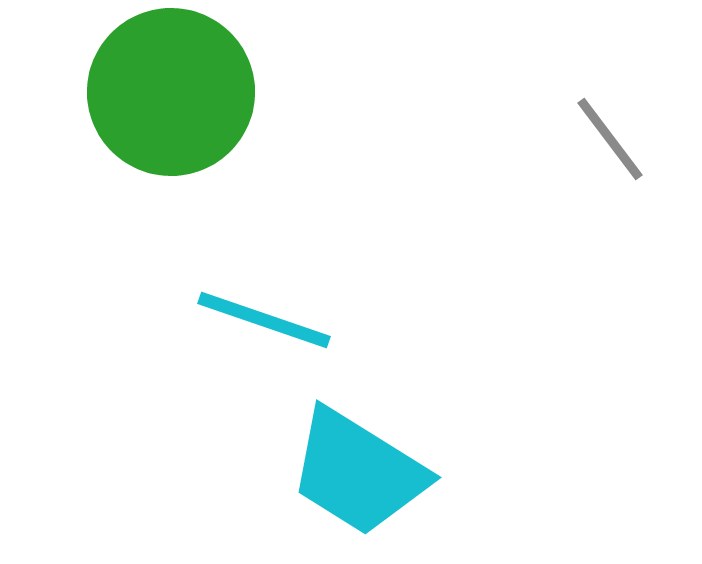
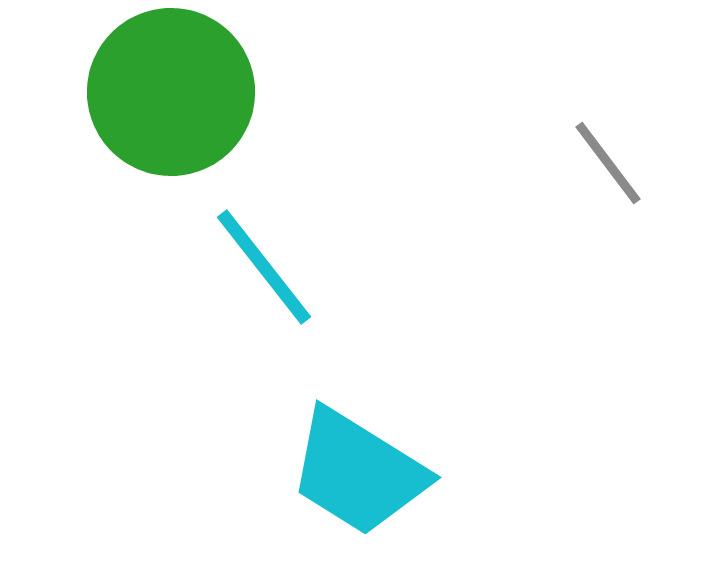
gray line: moved 2 px left, 24 px down
cyan line: moved 53 px up; rotated 33 degrees clockwise
